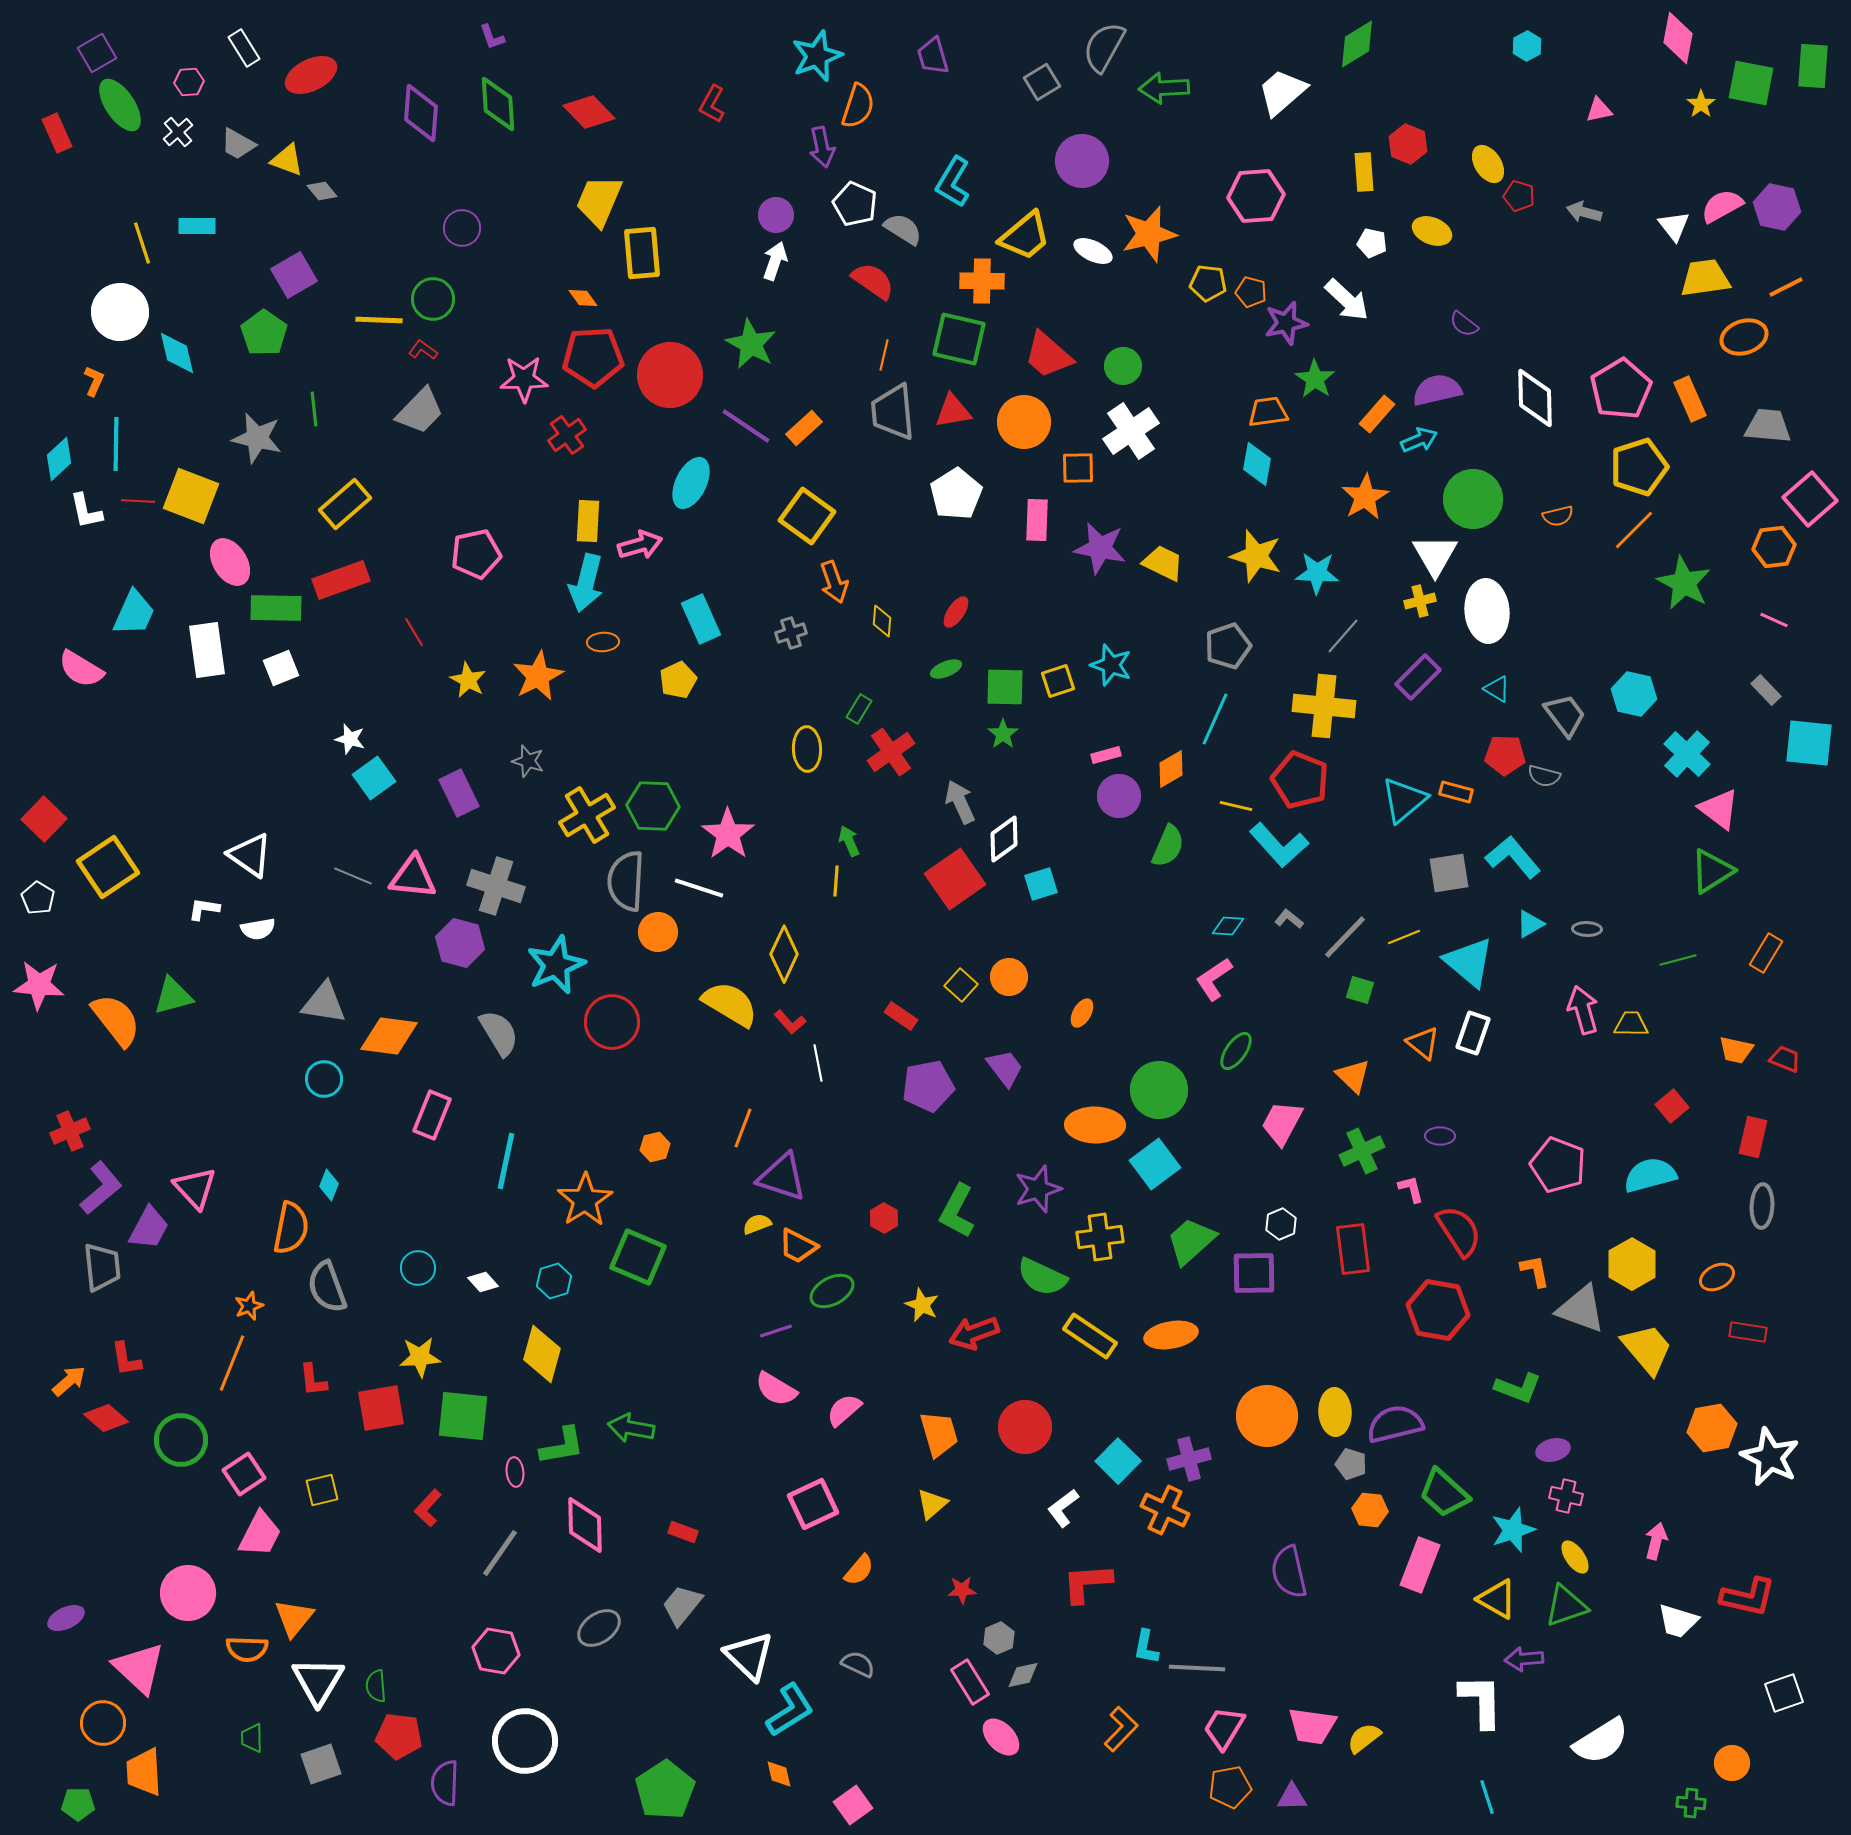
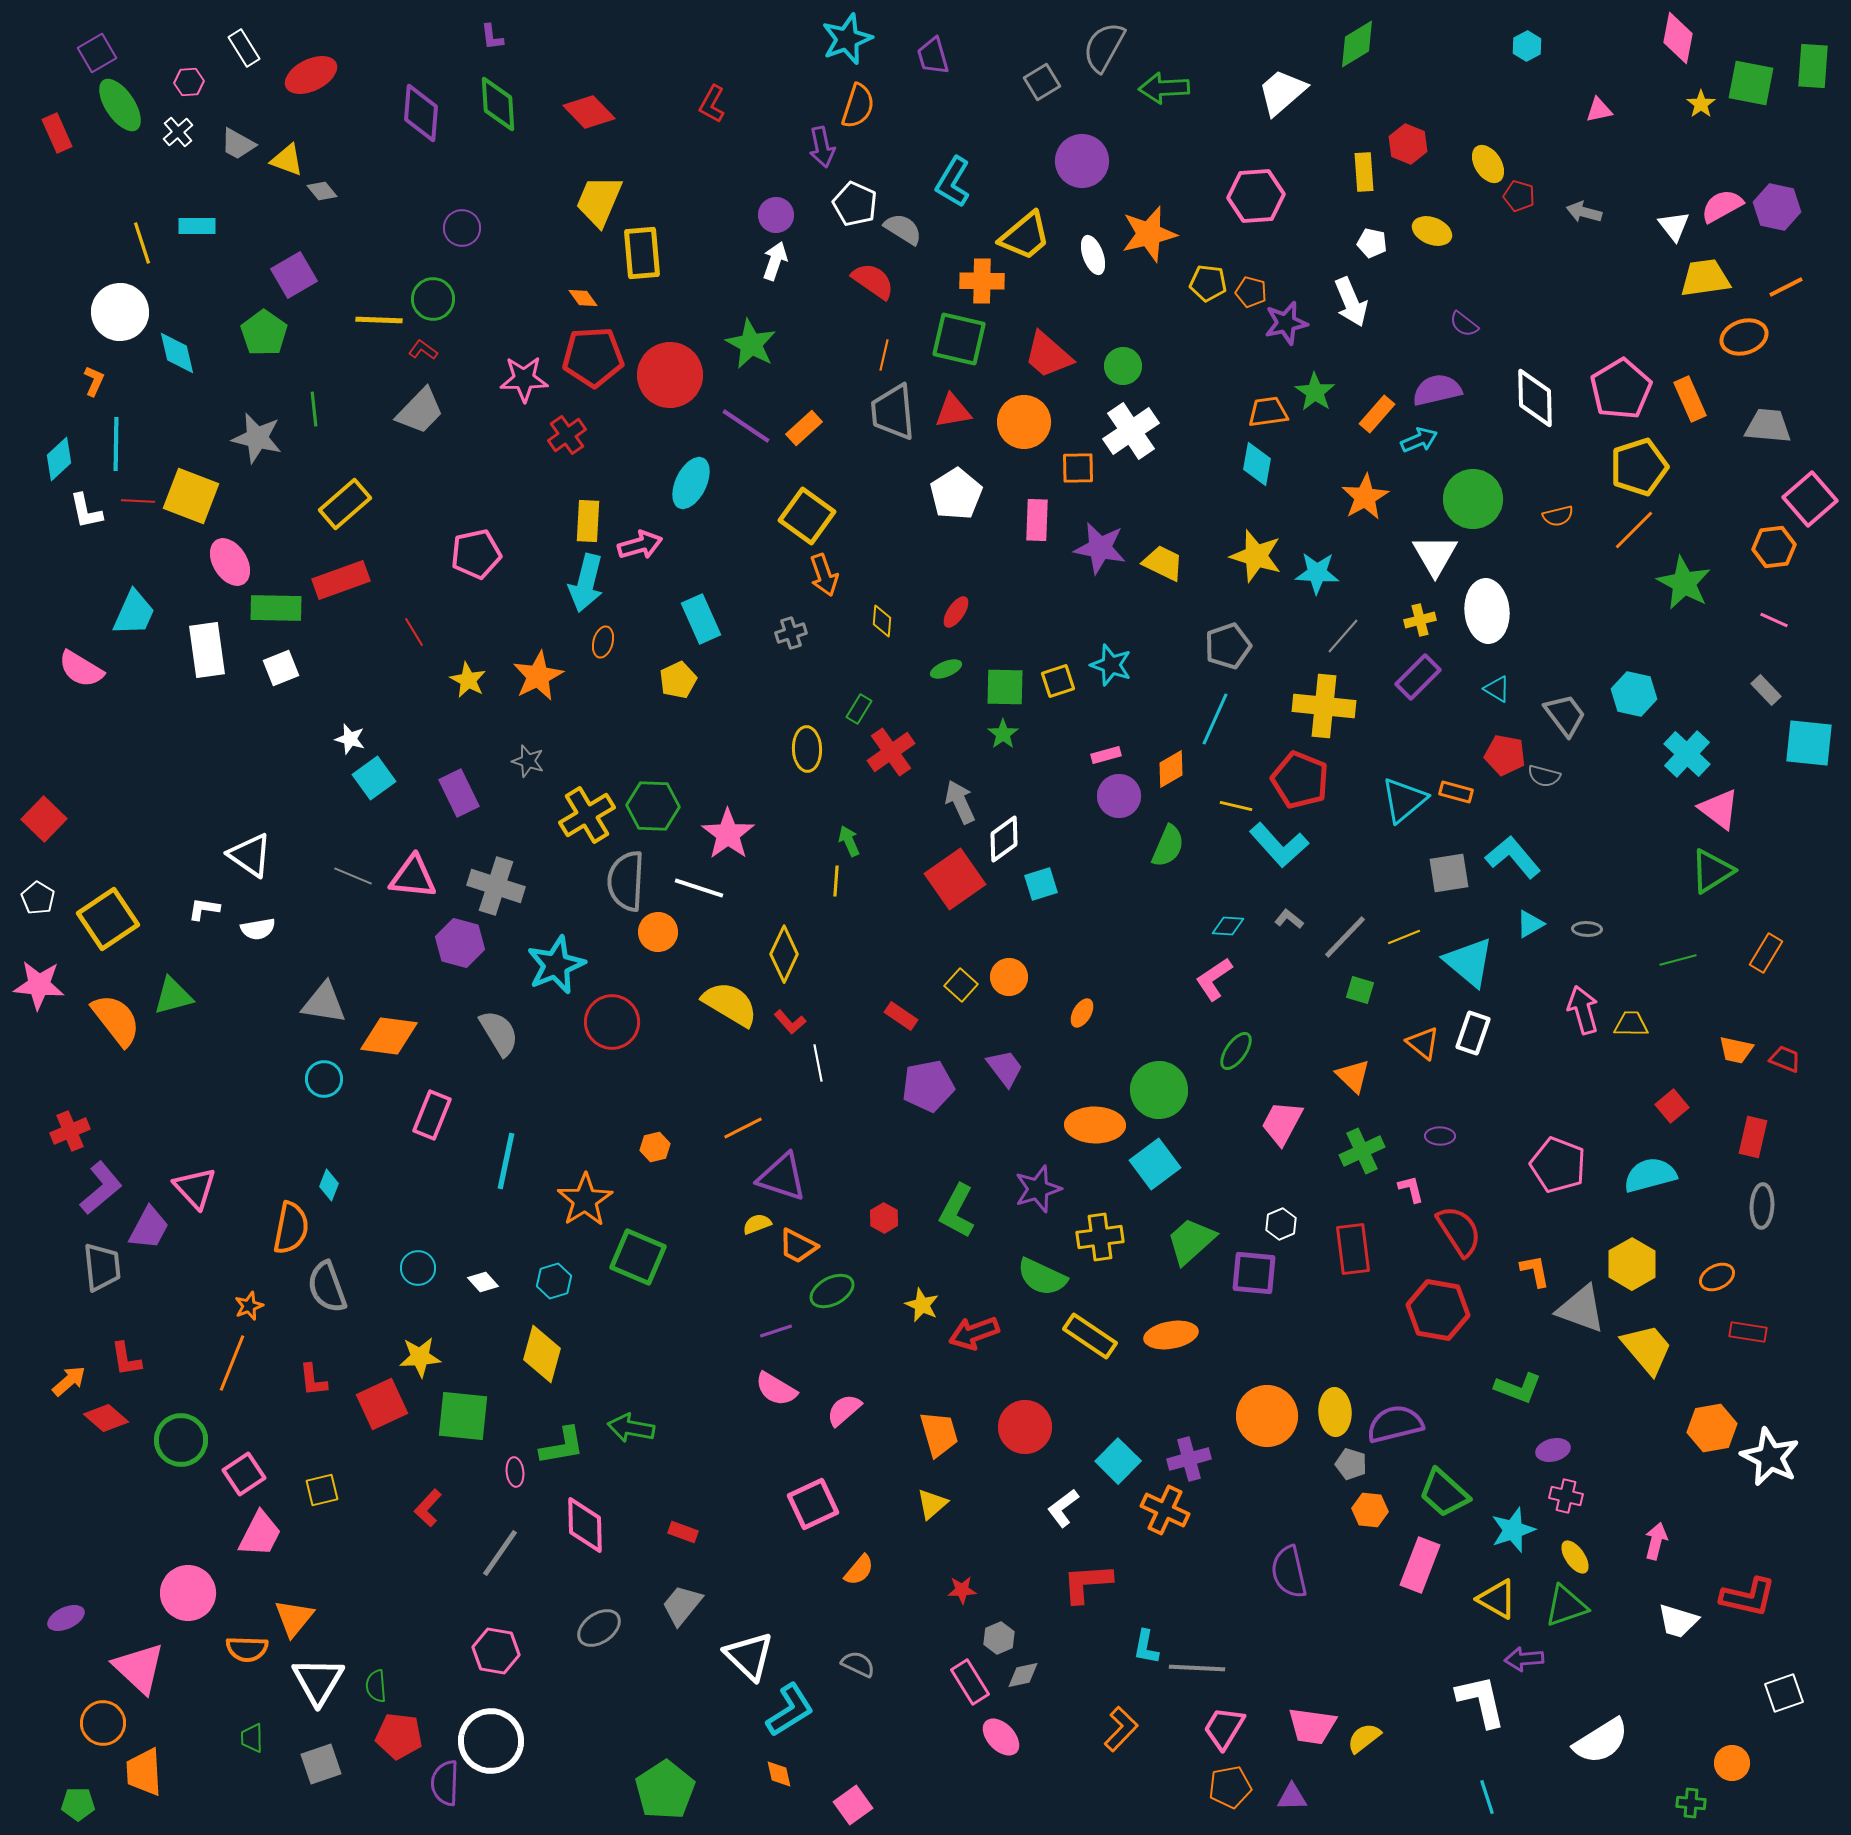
purple L-shape at (492, 37): rotated 12 degrees clockwise
cyan star at (817, 56): moved 30 px right, 17 px up
white ellipse at (1093, 251): moved 4 px down; rotated 45 degrees clockwise
white arrow at (1347, 300): moved 4 px right, 2 px down; rotated 24 degrees clockwise
green star at (1315, 379): moved 13 px down
orange arrow at (834, 582): moved 10 px left, 7 px up
yellow cross at (1420, 601): moved 19 px down
orange ellipse at (603, 642): rotated 72 degrees counterclockwise
red pentagon at (1505, 755): rotated 9 degrees clockwise
yellow square at (108, 867): moved 52 px down
orange line at (743, 1128): rotated 42 degrees clockwise
purple square at (1254, 1273): rotated 6 degrees clockwise
red square at (381, 1408): moved 1 px right, 4 px up; rotated 15 degrees counterclockwise
white L-shape at (1481, 1701): rotated 12 degrees counterclockwise
white circle at (525, 1741): moved 34 px left
